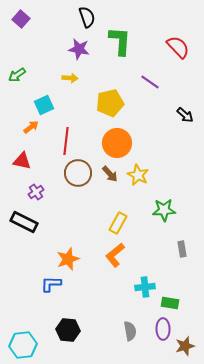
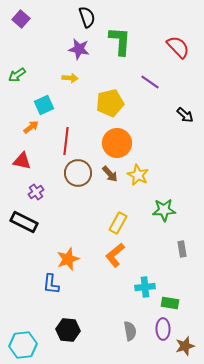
blue L-shape: rotated 85 degrees counterclockwise
